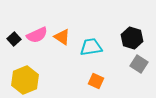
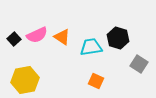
black hexagon: moved 14 px left
yellow hexagon: rotated 12 degrees clockwise
